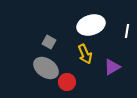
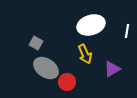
gray square: moved 13 px left, 1 px down
purple triangle: moved 2 px down
